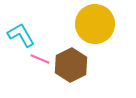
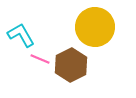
yellow circle: moved 3 px down
